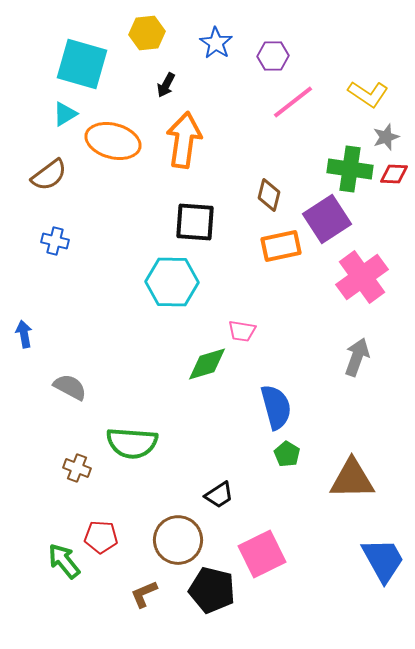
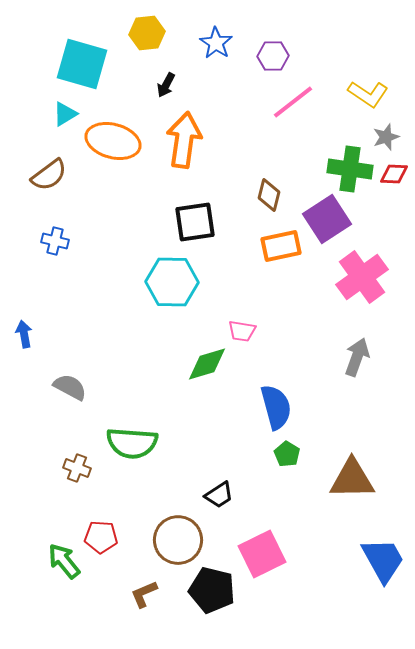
black square: rotated 12 degrees counterclockwise
